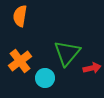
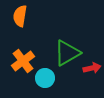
green triangle: rotated 20 degrees clockwise
orange cross: moved 3 px right
